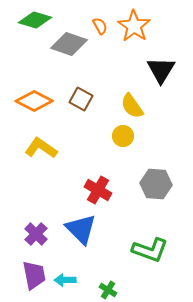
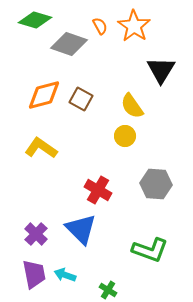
orange diamond: moved 10 px right, 6 px up; rotated 42 degrees counterclockwise
yellow circle: moved 2 px right
purple trapezoid: moved 1 px up
cyan arrow: moved 5 px up; rotated 20 degrees clockwise
